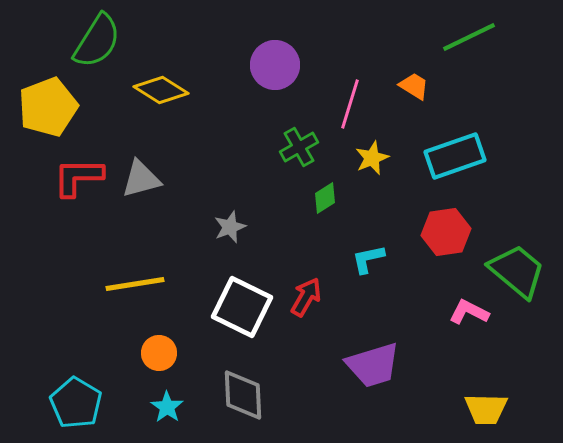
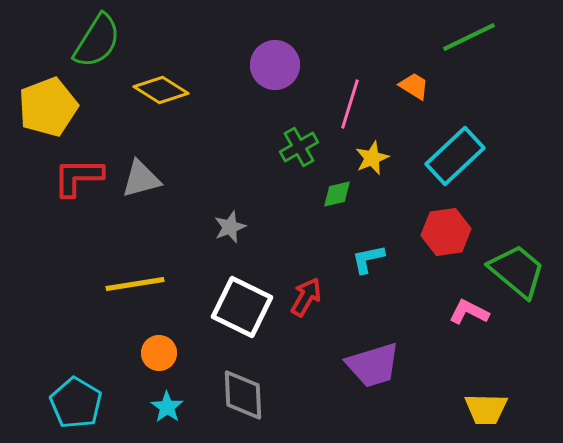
cyan rectangle: rotated 24 degrees counterclockwise
green diamond: moved 12 px right, 4 px up; rotated 20 degrees clockwise
